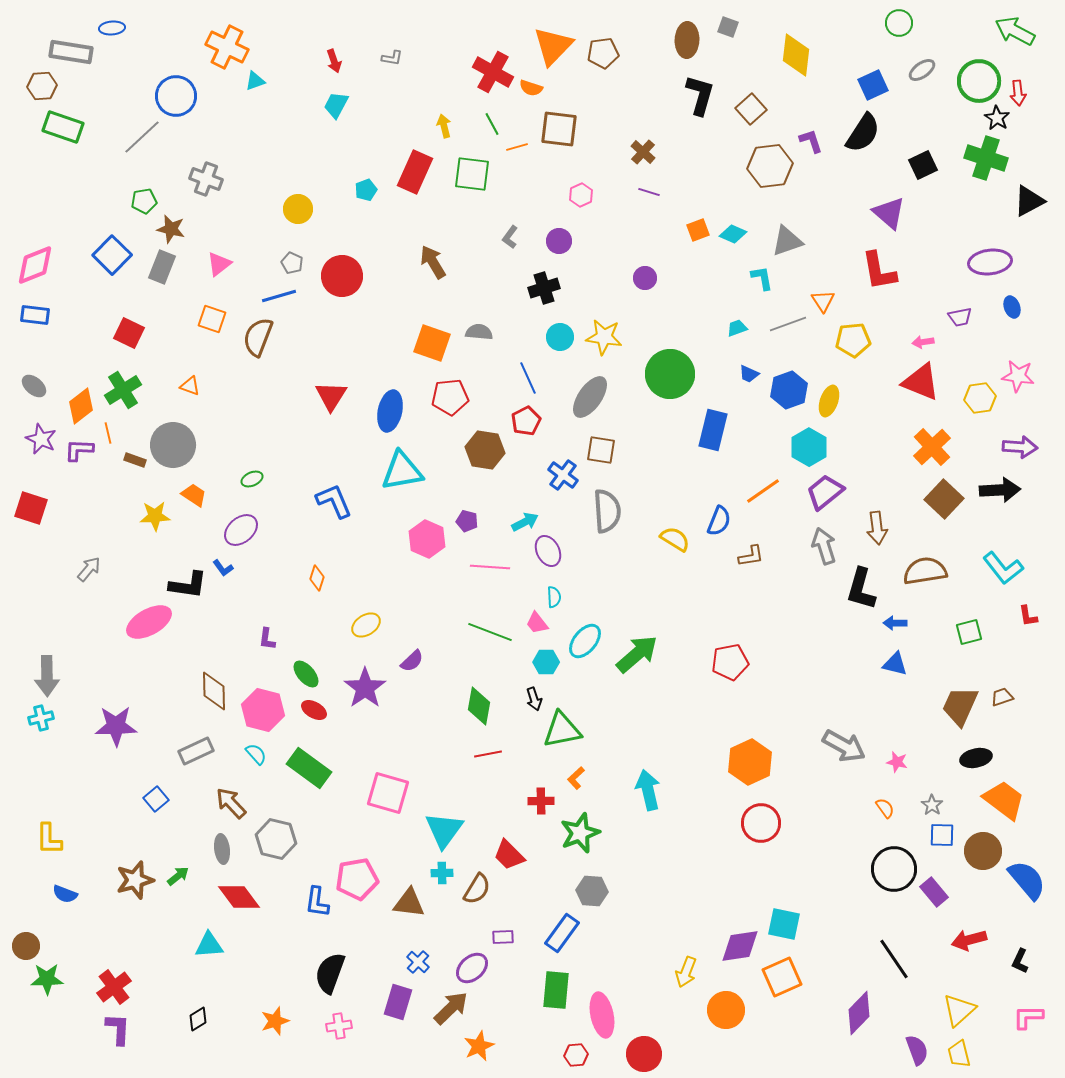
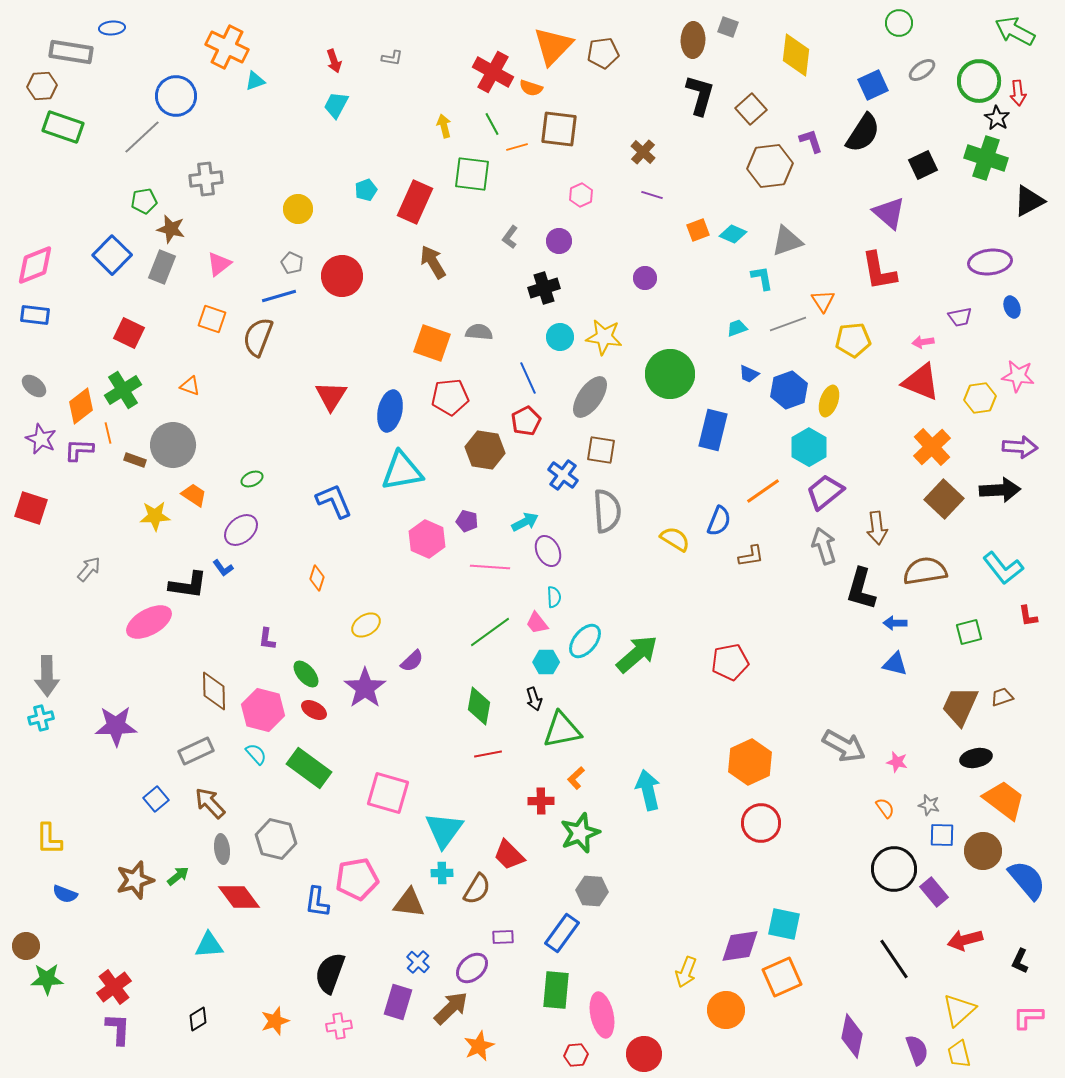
brown ellipse at (687, 40): moved 6 px right
red rectangle at (415, 172): moved 30 px down
gray cross at (206, 179): rotated 28 degrees counterclockwise
purple line at (649, 192): moved 3 px right, 3 px down
green line at (490, 632): rotated 57 degrees counterclockwise
brown arrow at (231, 803): moved 21 px left
gray star at (932, 805): moved 3 px left; rotated 20 degrees counterclockwise
red arrow at (969, 940): moved 4 px left
purple diamond at (859, 1013): moved 7 px left, 23 px down; rotated 33 degrees counterclockwise
